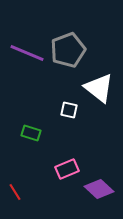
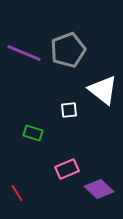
purple line: moved 3 px left
white triangle: moved 4 px right, 2 px down
white square: rotated 18 degrees counterclockwise
green rectangle: moved 2 px right
red line: moved 2 px right, 1 px down
